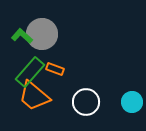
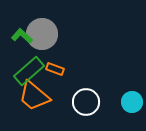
green rectangle: moved 1 px left, 1 px up; rotated 8 degrees clockwise
